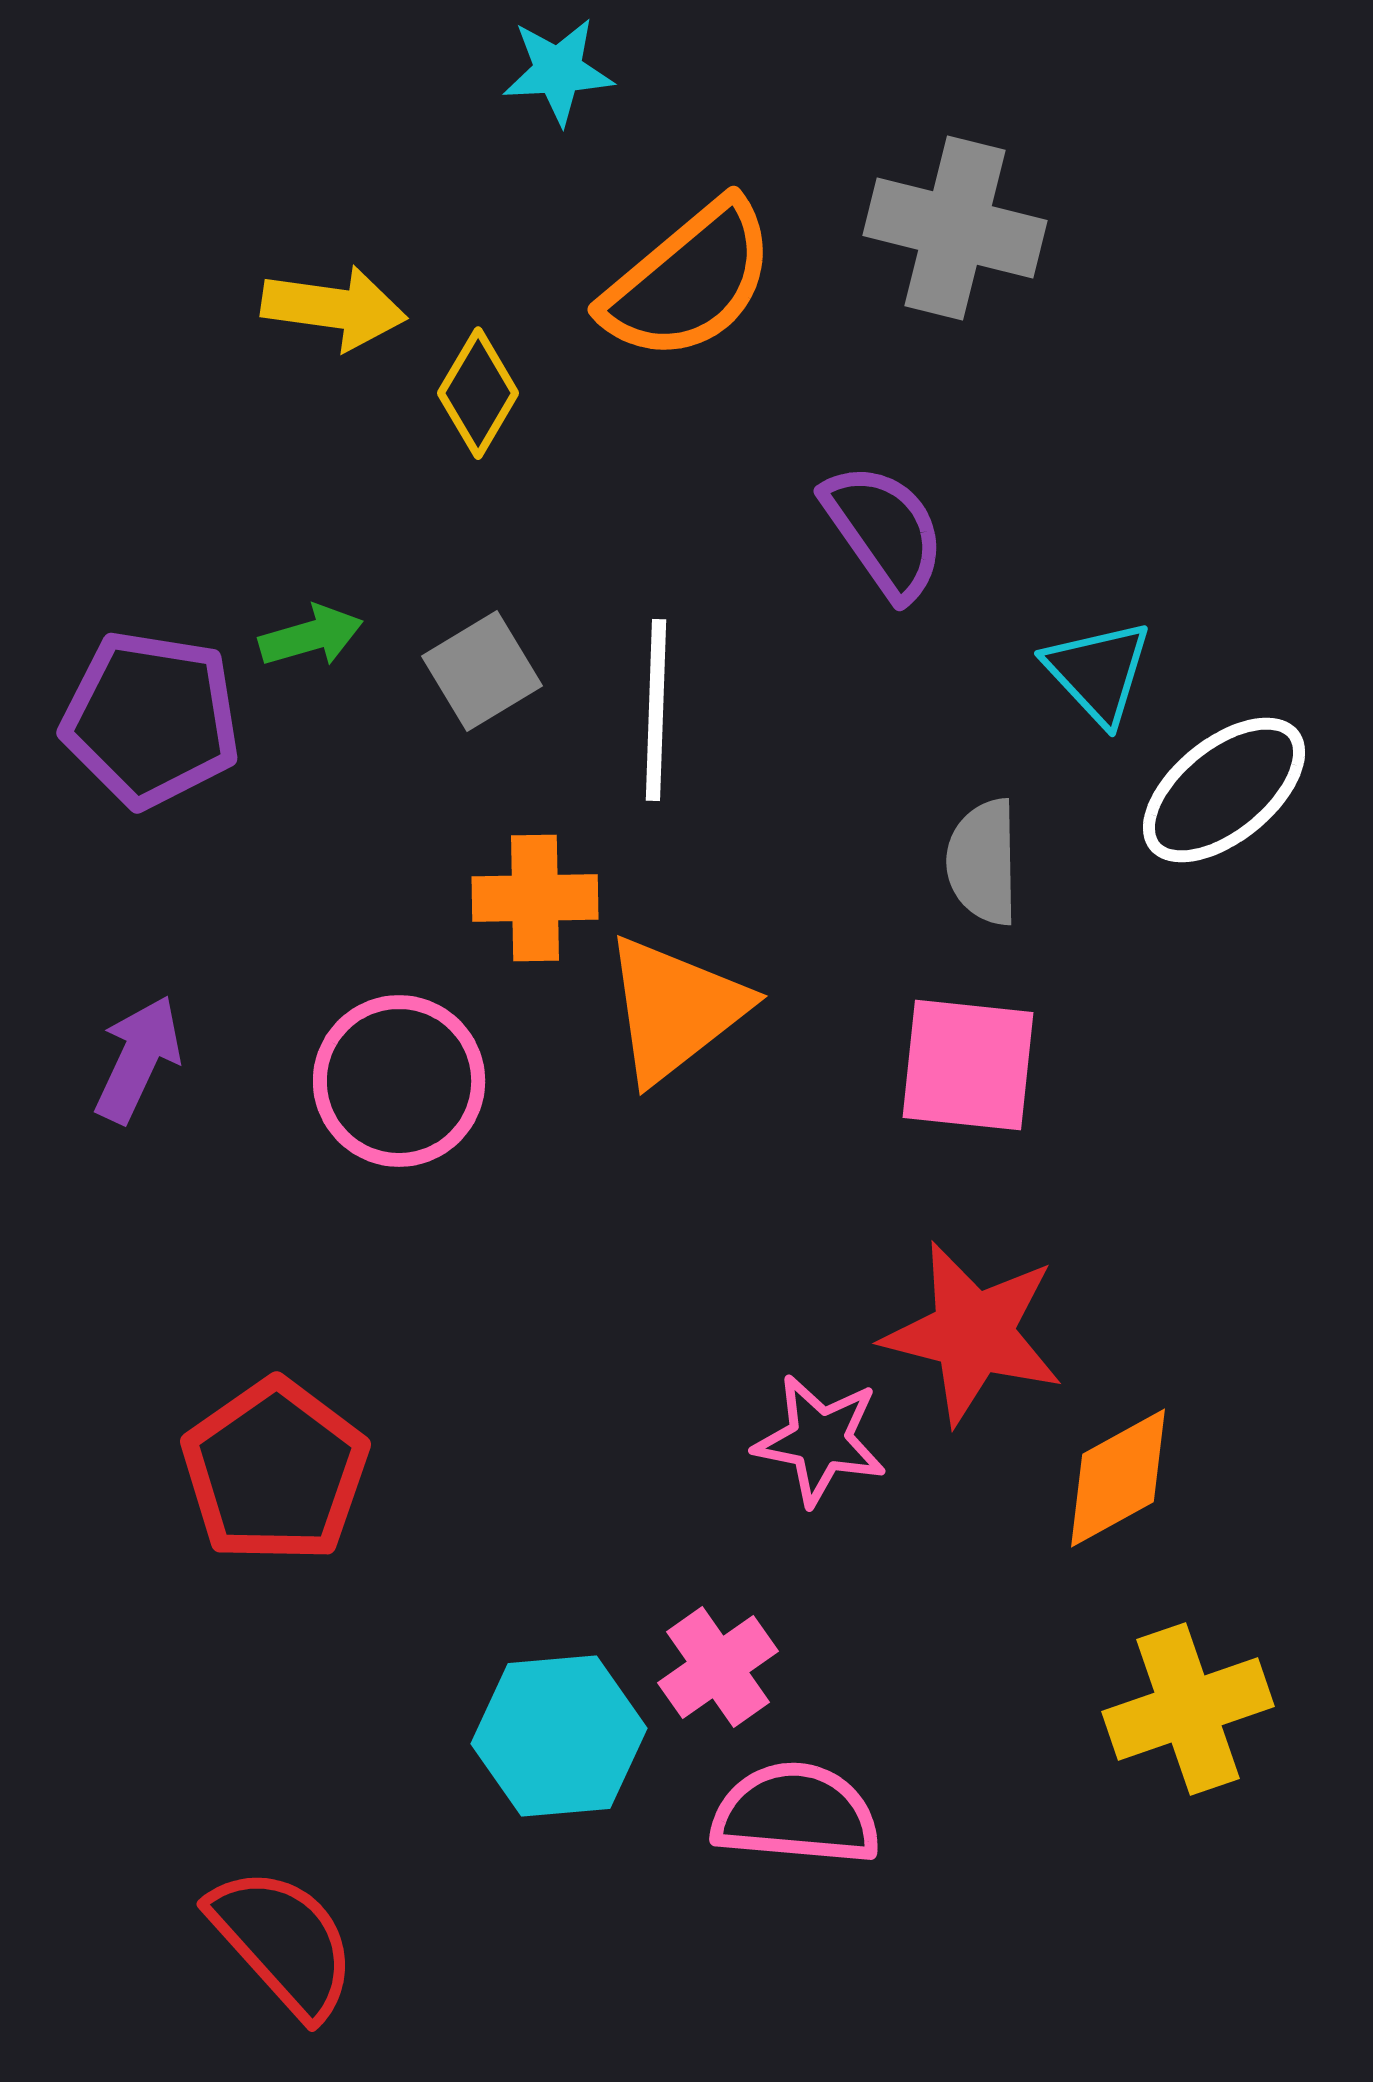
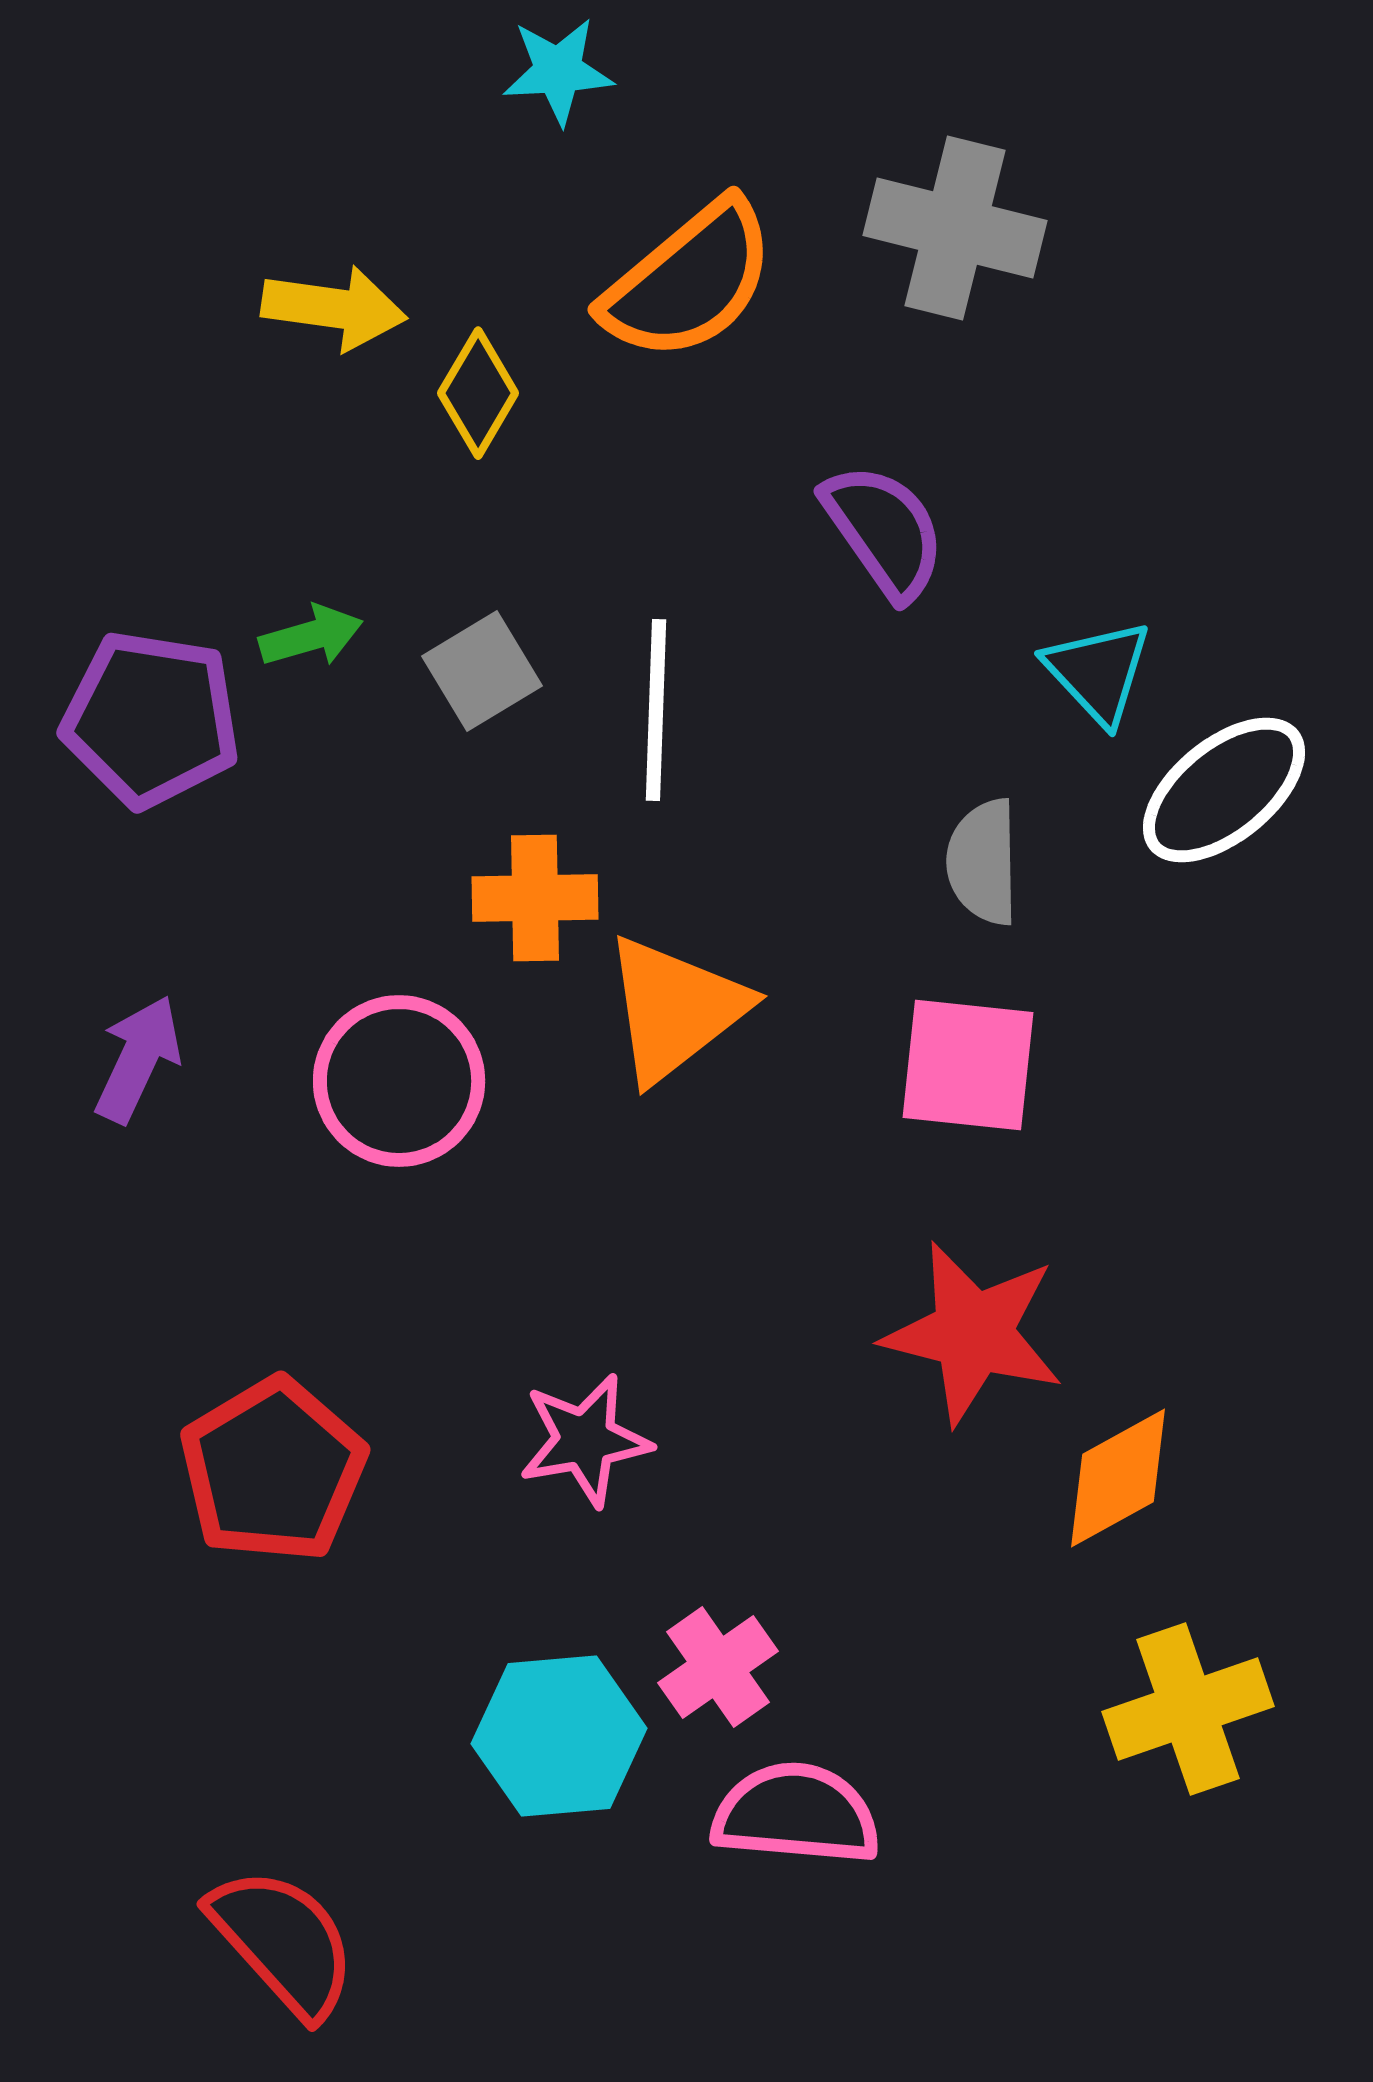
pink star: moved 235 px left; rotated 21 degrees counterclockwise
red pentagon: moved 2 px left, 1 px up; rotated 4 degrees clockwise
